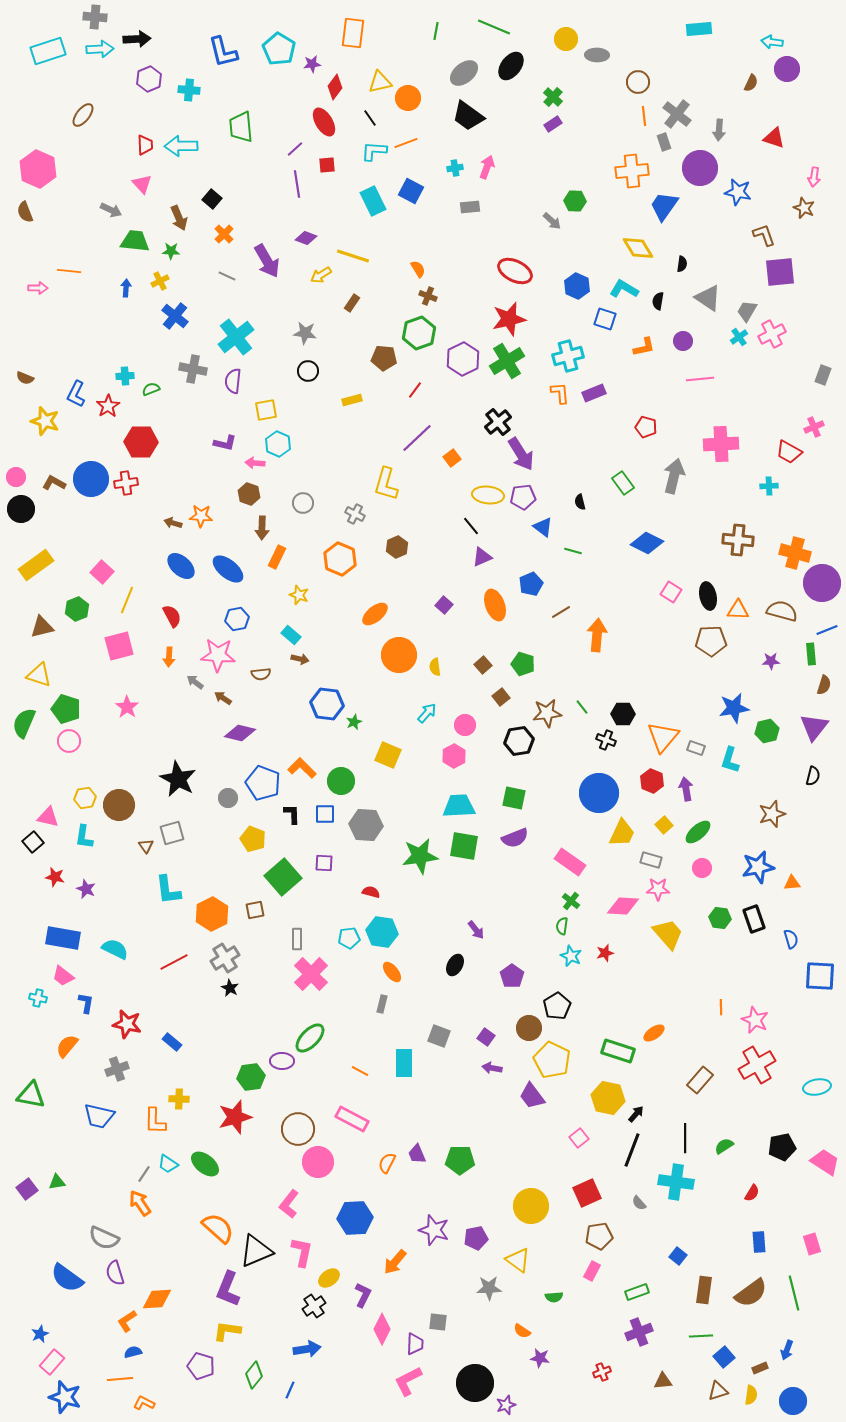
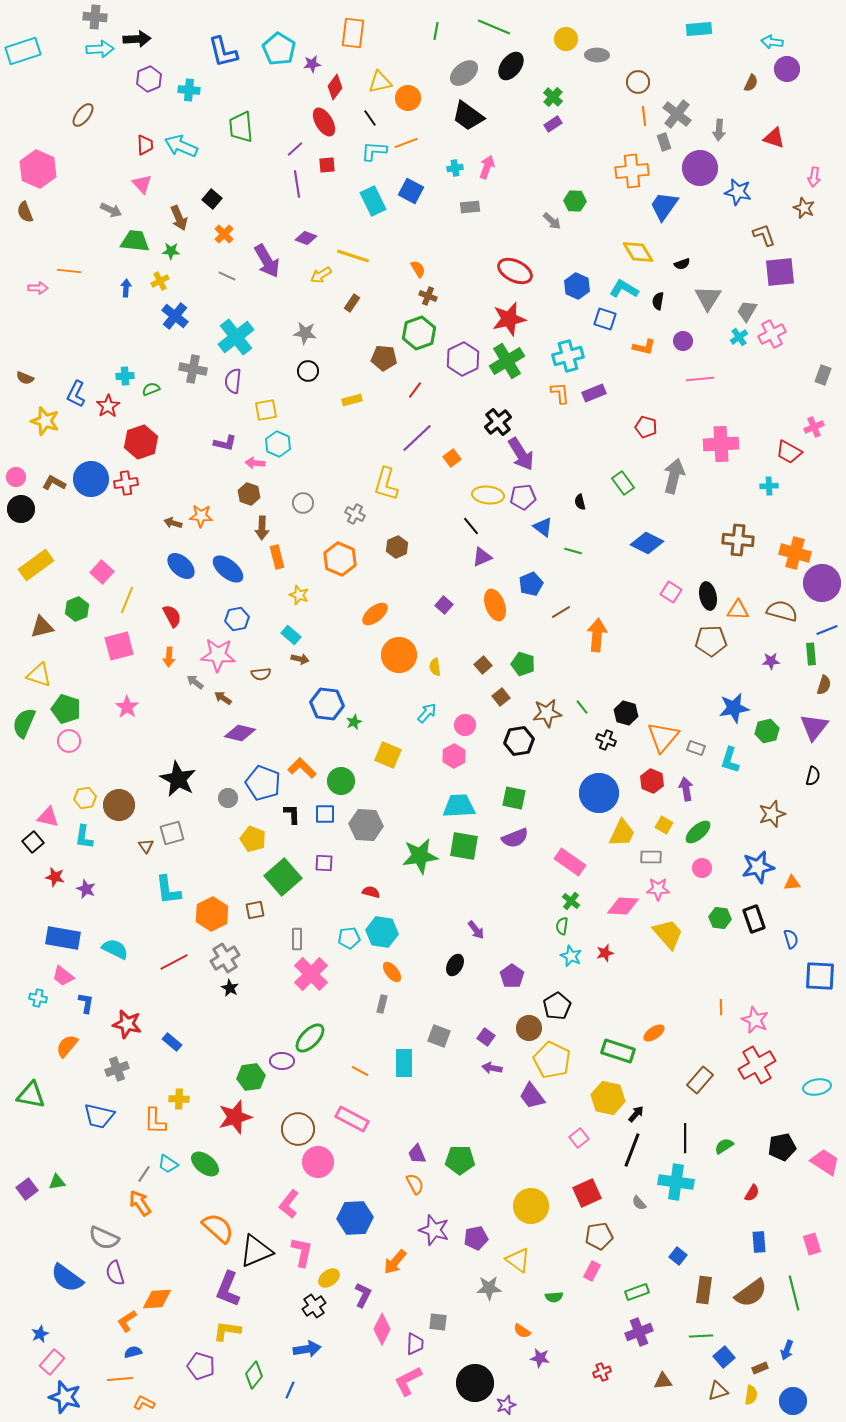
cyan rectangle at (48, 51): moved 25 px left
cyan arrow at (181, 146): rotated 24 degrees clockwise
yellow diamond at (638, 248): moved 4 px down
black semicircle at (682, 264): rotated 63 degrees clockwise
gray triangle at (708, 298): rotated 28 degrees clockwise
orange L-shape at (644, 347): rotated 25 degrees clockwise
red hexagon at (141, 442): rotated 20 degrees counterclockwise
orange rectangle at (277, 557): rotated 40 degrees counterclockwise
black hexagon at (623, 714): moved 3 px right, 1 px up; rotated 15 degrees clockwise
yellow square at (664, 825): rotated 18 degrees counterclockwise
gray rectangle at (651, 860): moved 3 px up; rotated 15 degrees counterclockwise
orange semicircle at (387, 1163): moved 28 px right, 21 px down; rotated 125 degrees clockwise
